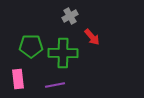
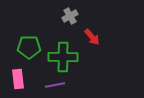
green pentagon: moved 2 px left, 1 px down
green cross: moved 4 px down
